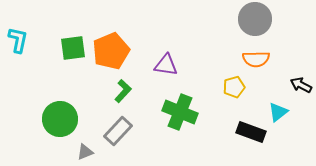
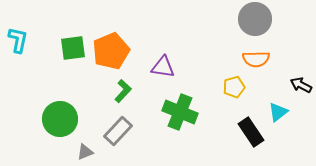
purple triangle: moved 3 px left, 2 px down
black rectangle: rotated 36 degrees clockwise
